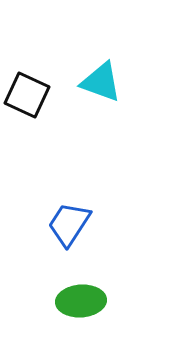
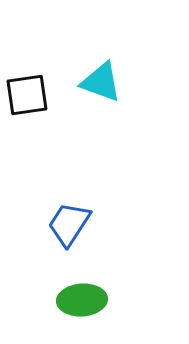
black square: rotated 33 degrees counterclockwise
green ellipse: moved 1 px right, 1 px up
